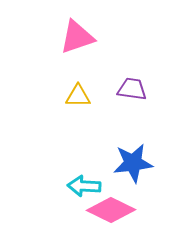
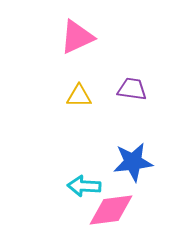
pink triangle: rotated 6 degrees counterclockwise
yellow triangle: moved 1 px right
blue star: moved 1 px up
pink diamond: rotated 33 degrees counterclockwise
